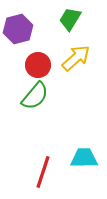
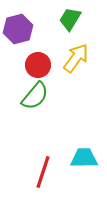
yellow arrow: rotated 12 degrees counterclockwise
